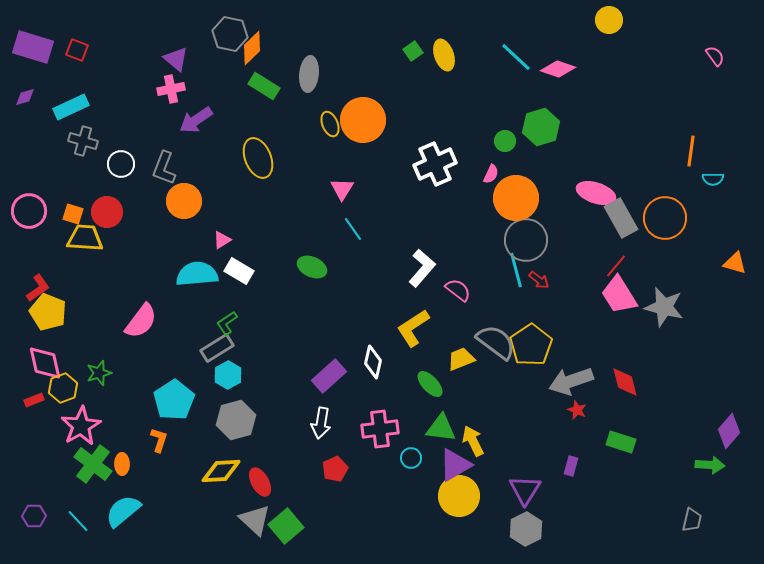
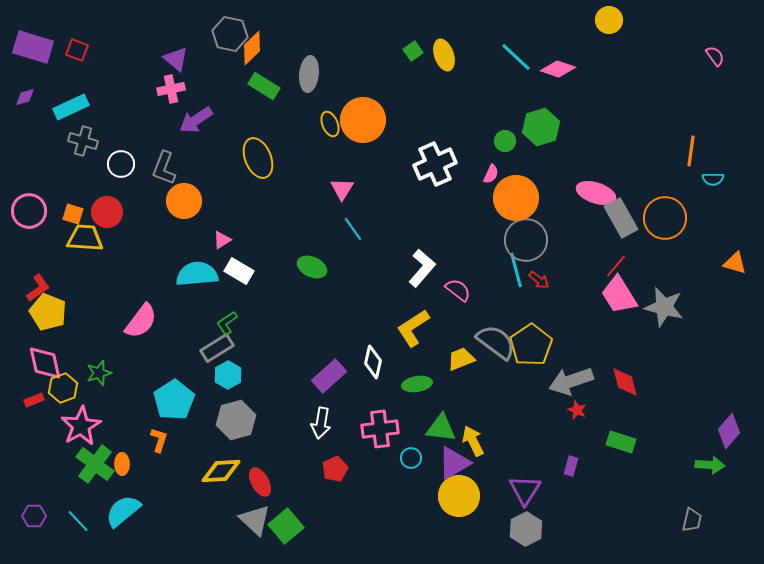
green ellipse at (430, 384): moved 13 px left; rotated 56 degrees counterclockwise
green cross at (93, 464): moved 2 px right
purple triangle at (455, 465): moved 1 px left, 2 px up
